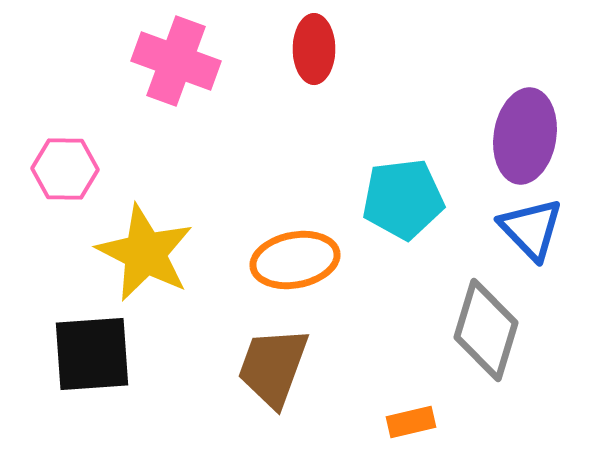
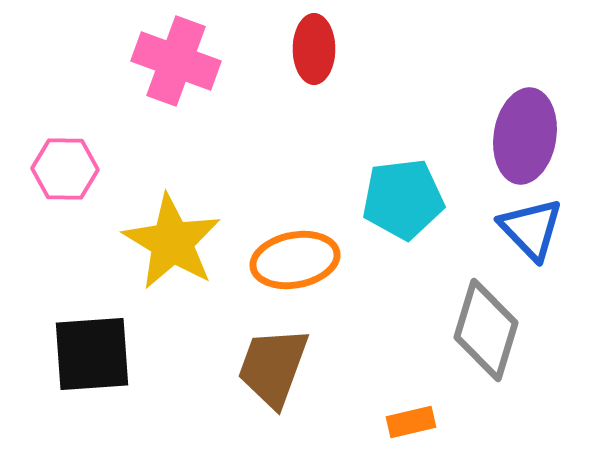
yellow star: moved 27 px right, 11 px up; rotated 4 degrees clockwise
